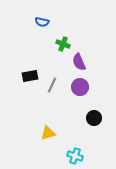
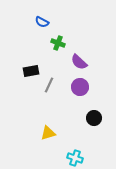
blue semicircle: rotated 16 degrees clockwise
green cross: moved 5 px left, 1 px up
purple semicircle: rotated 24 degrees counterclockwise
black rectangle: moved 1 px right, 5 px up
gray line: moved 3 px left
cyan cross: moved 2 px down
